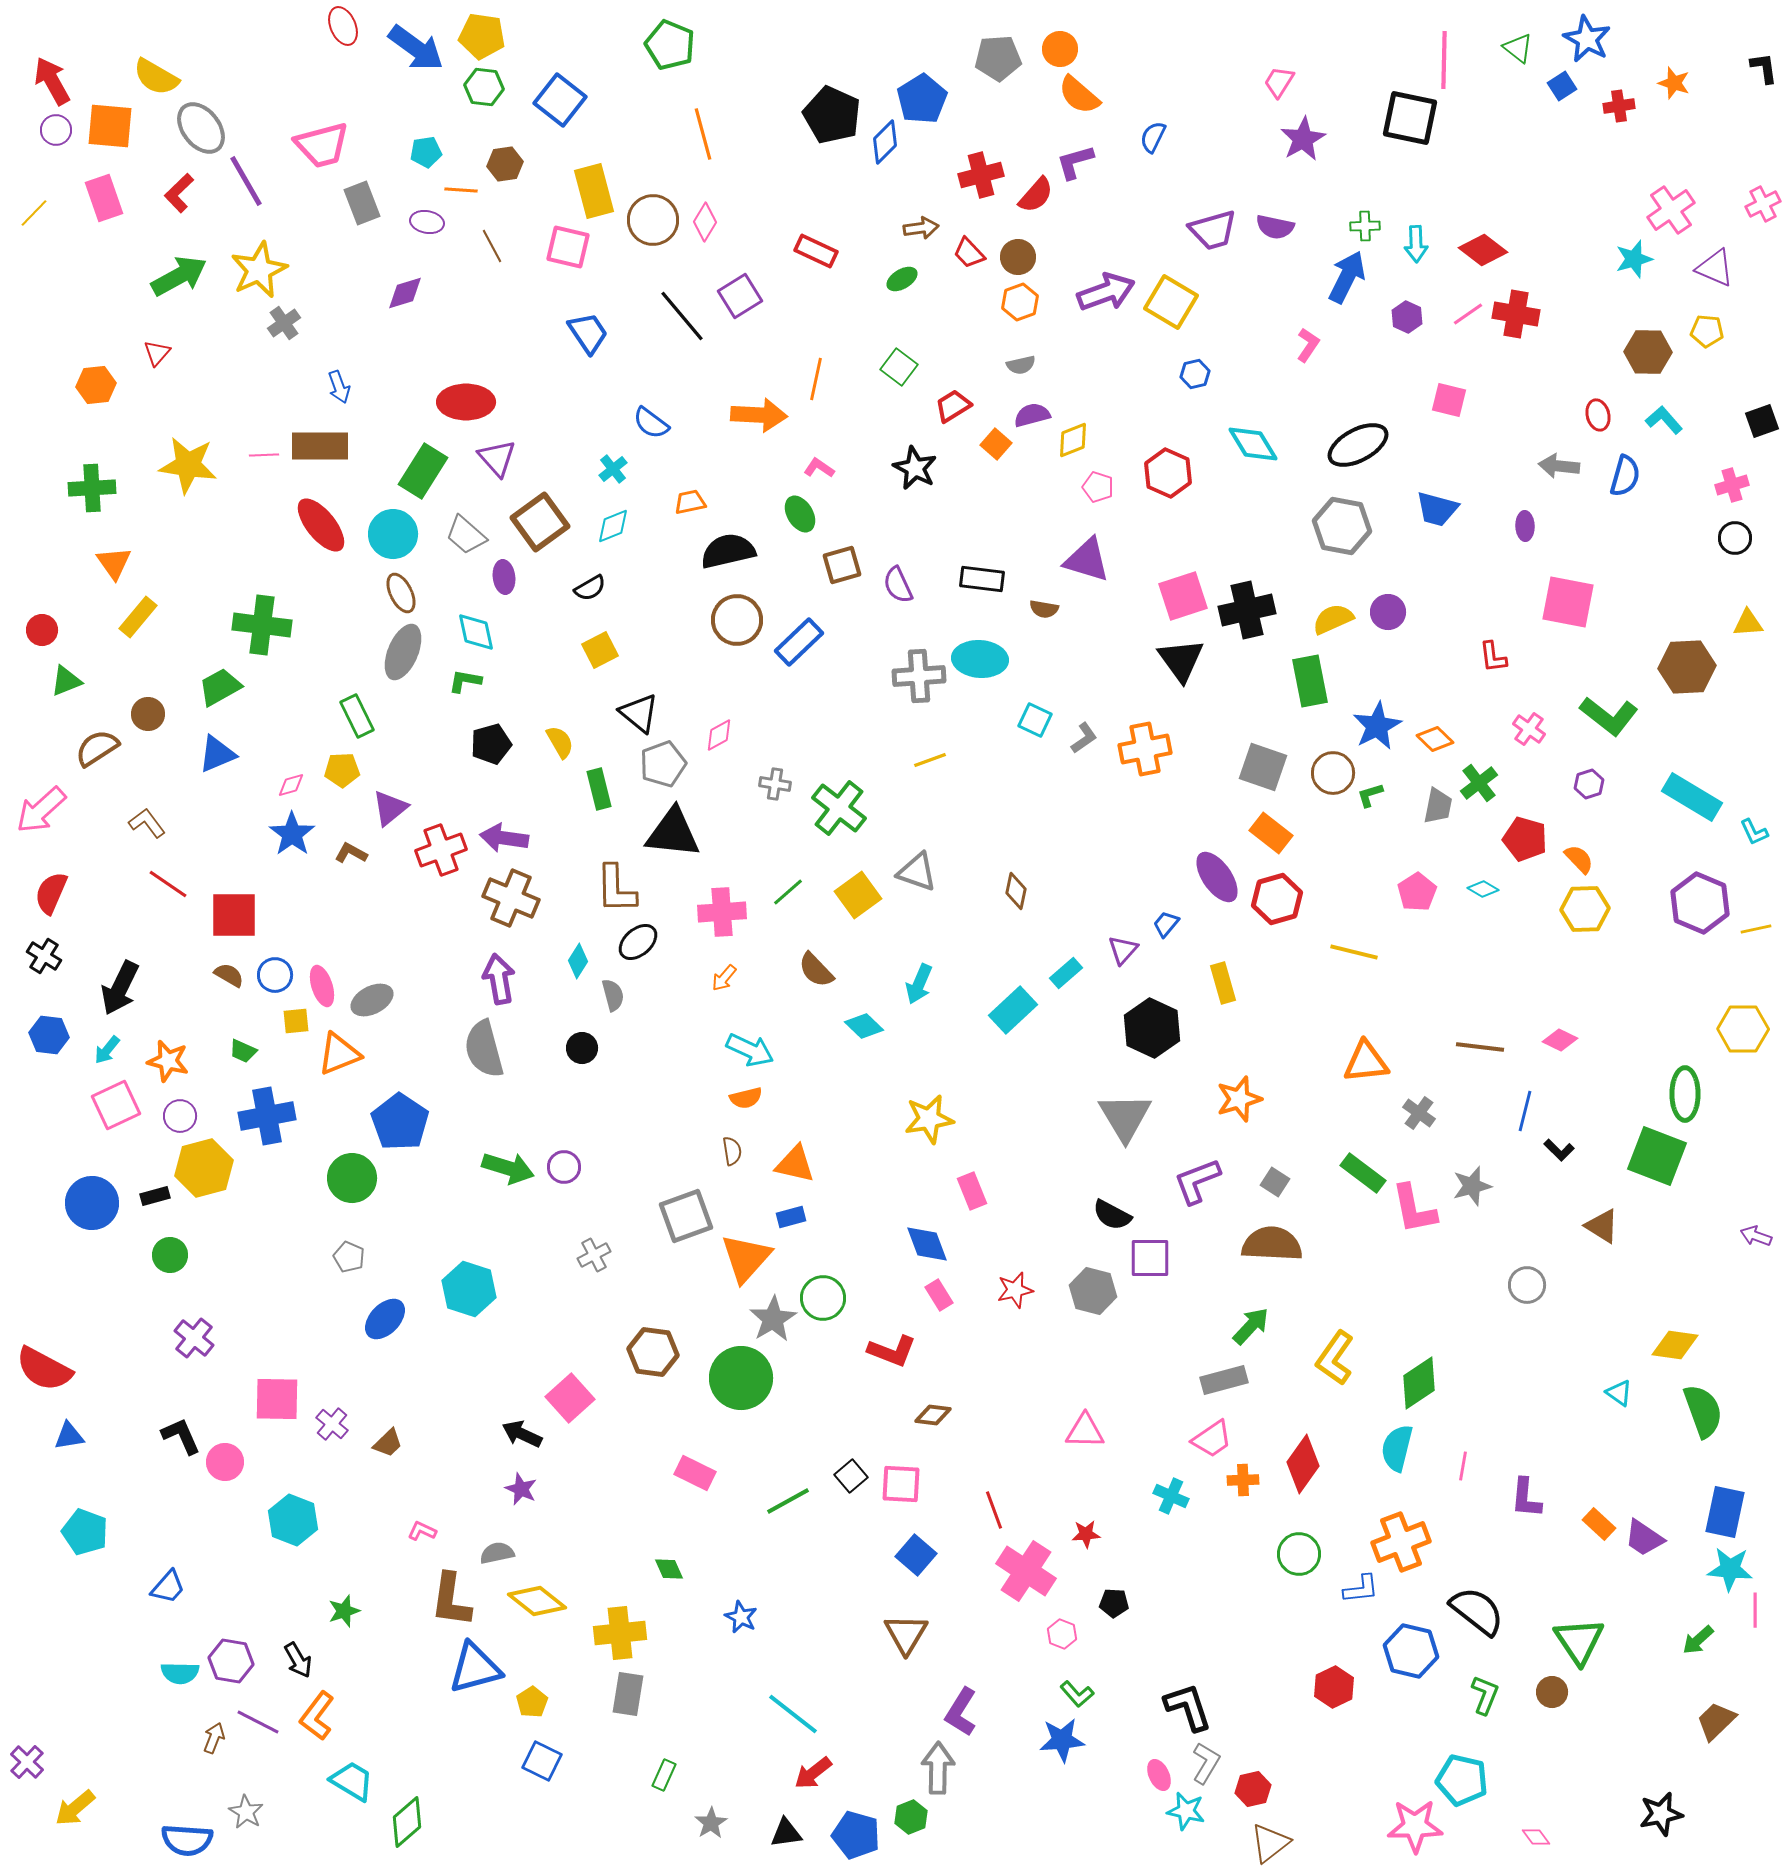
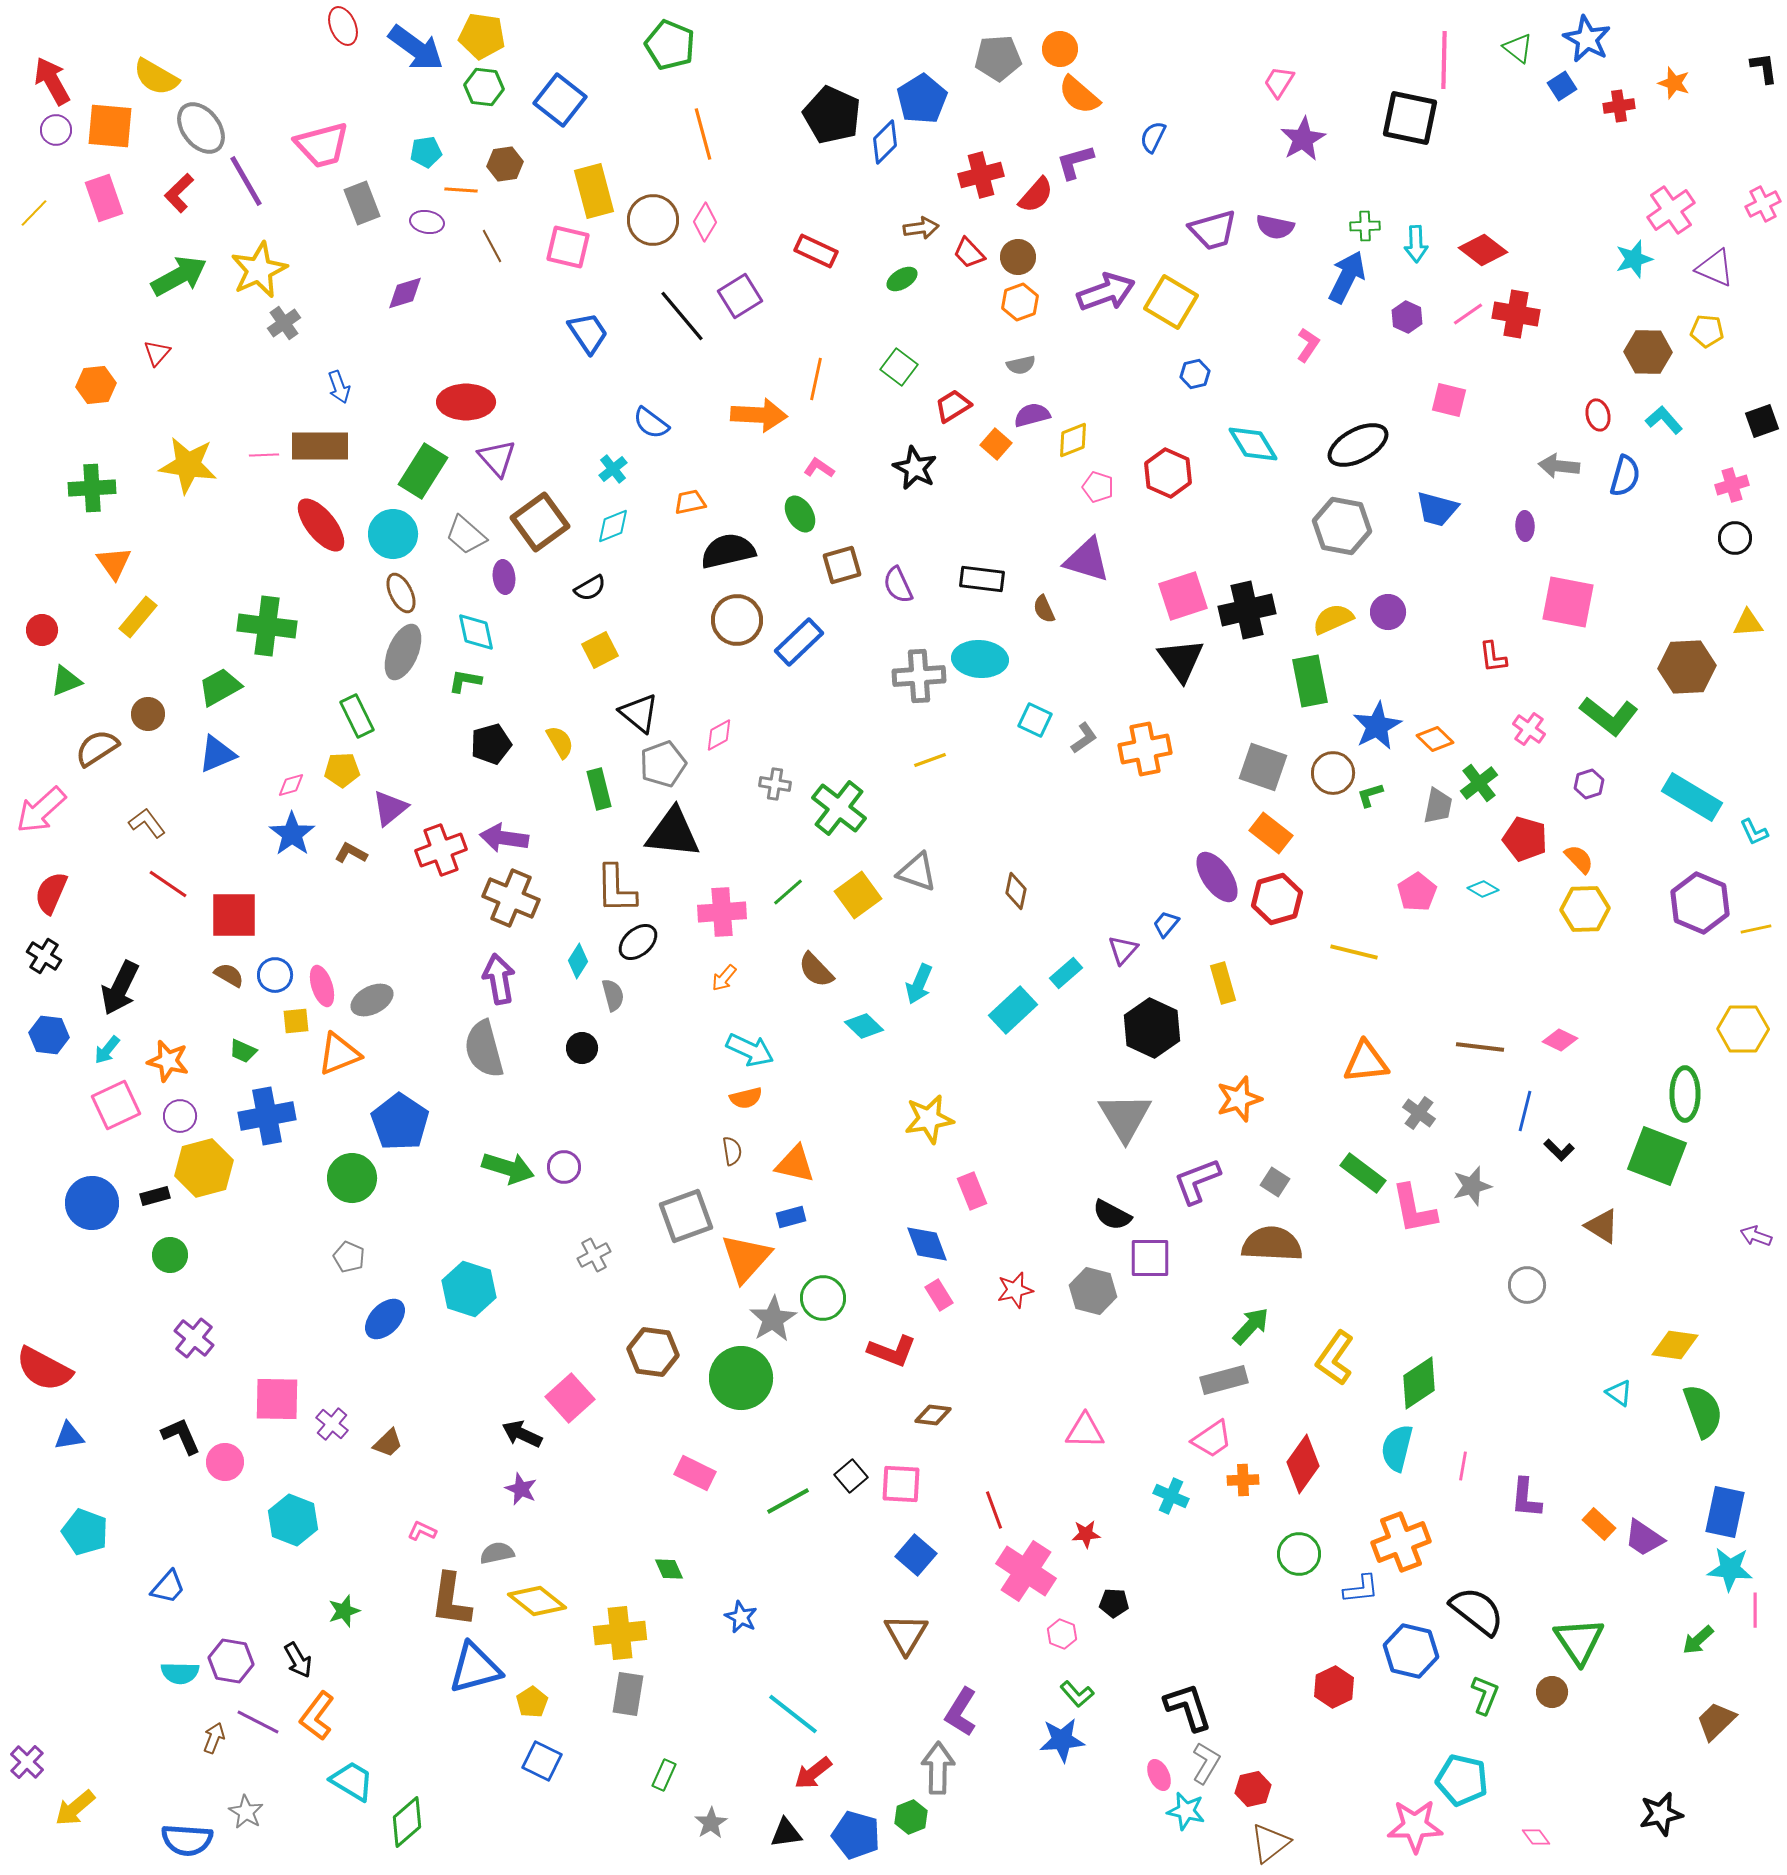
brown semicircle at (1044, 609): rotated 56 degrees clockwise
green cross at (262, 625): moved 5 px right, 1 px down
